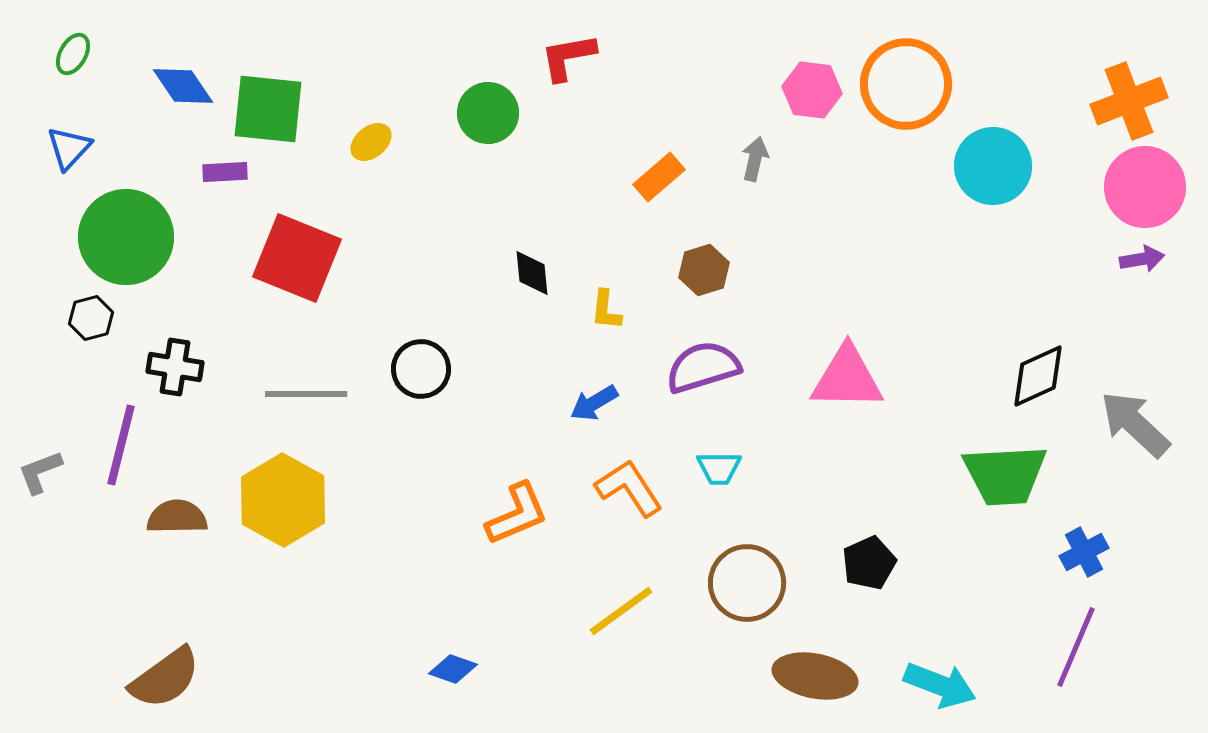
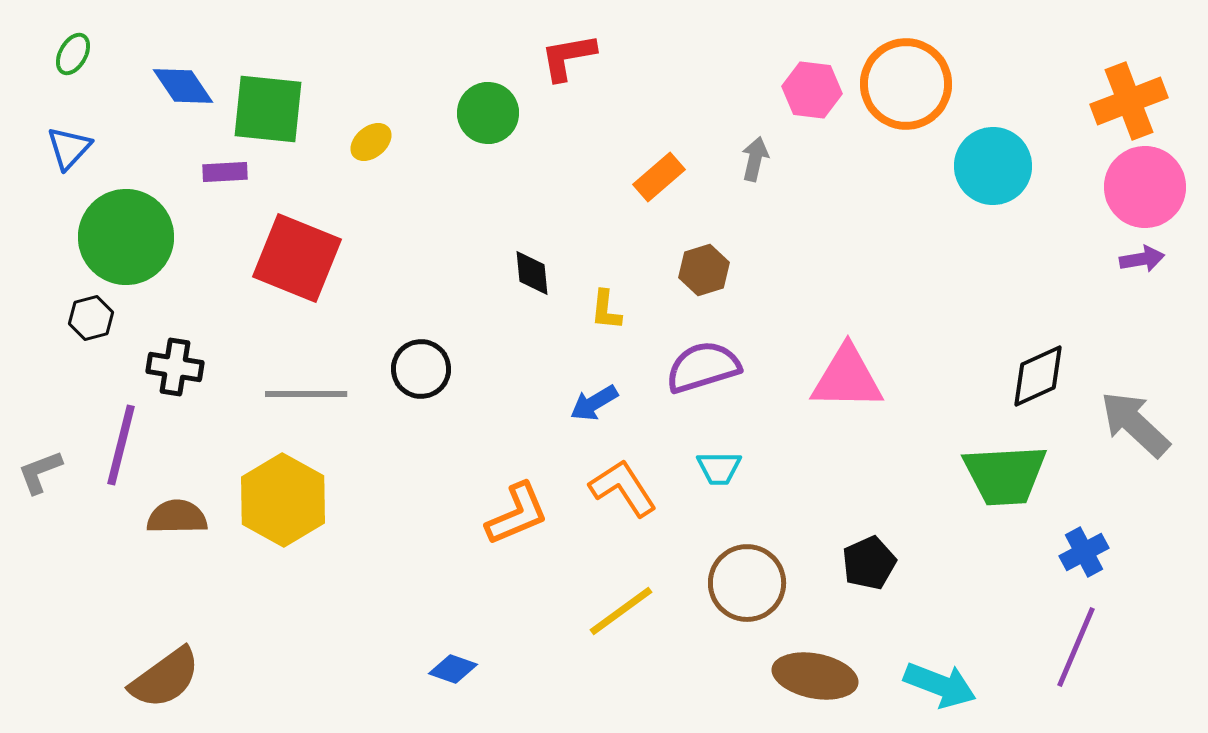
orange L-shape at (629, 488): moved 6 px left
